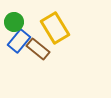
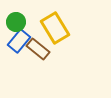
green circle: moved 2 px right
